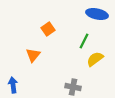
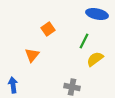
orange triangle: moved 1 px left
gray cross: moved 1 px left
